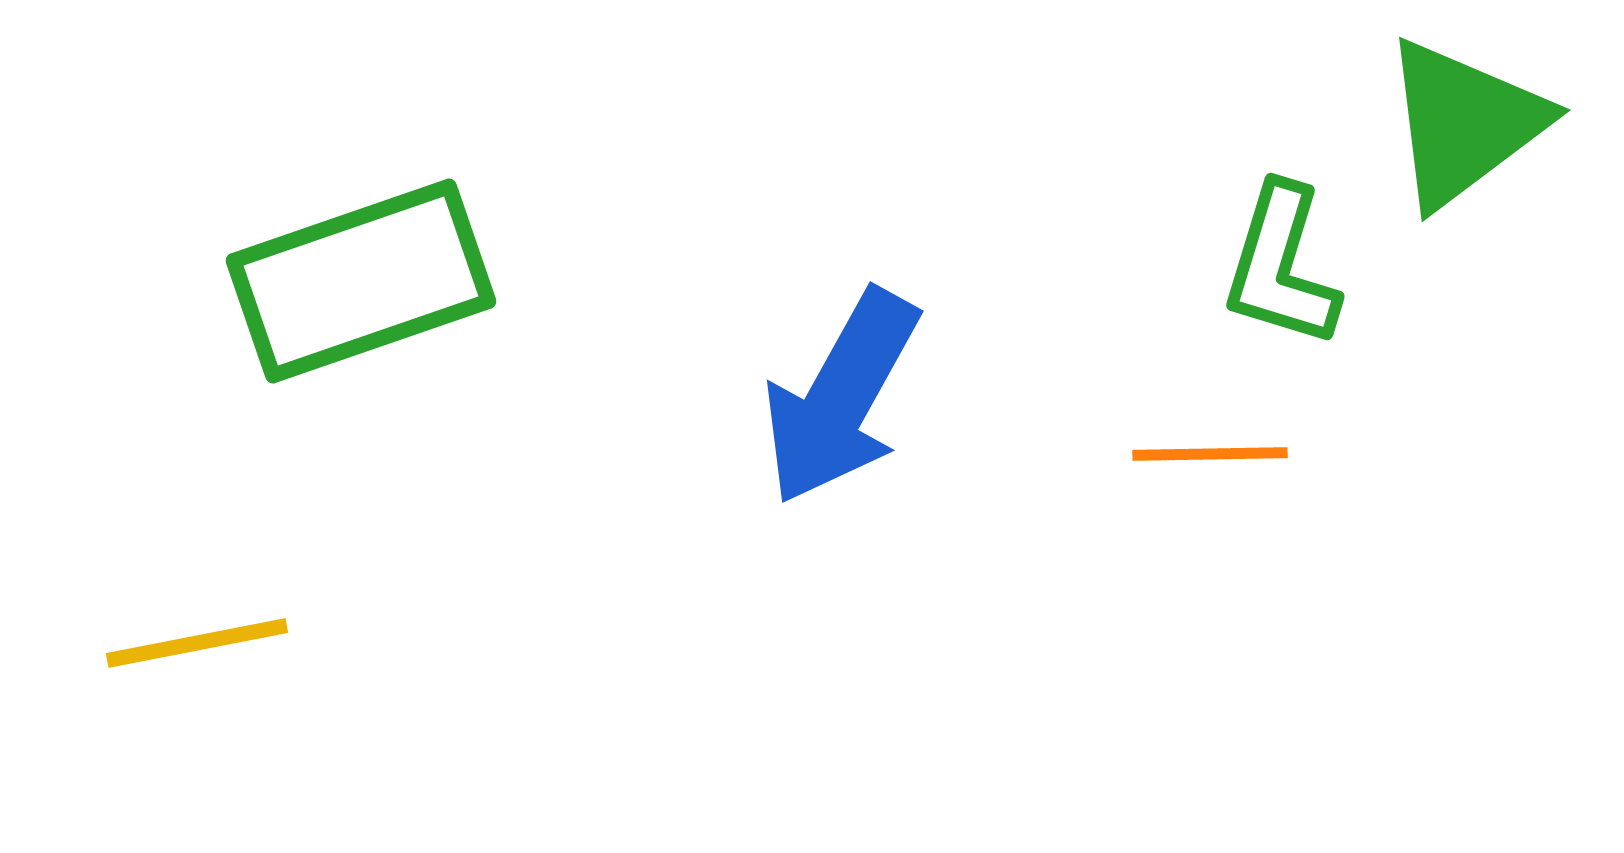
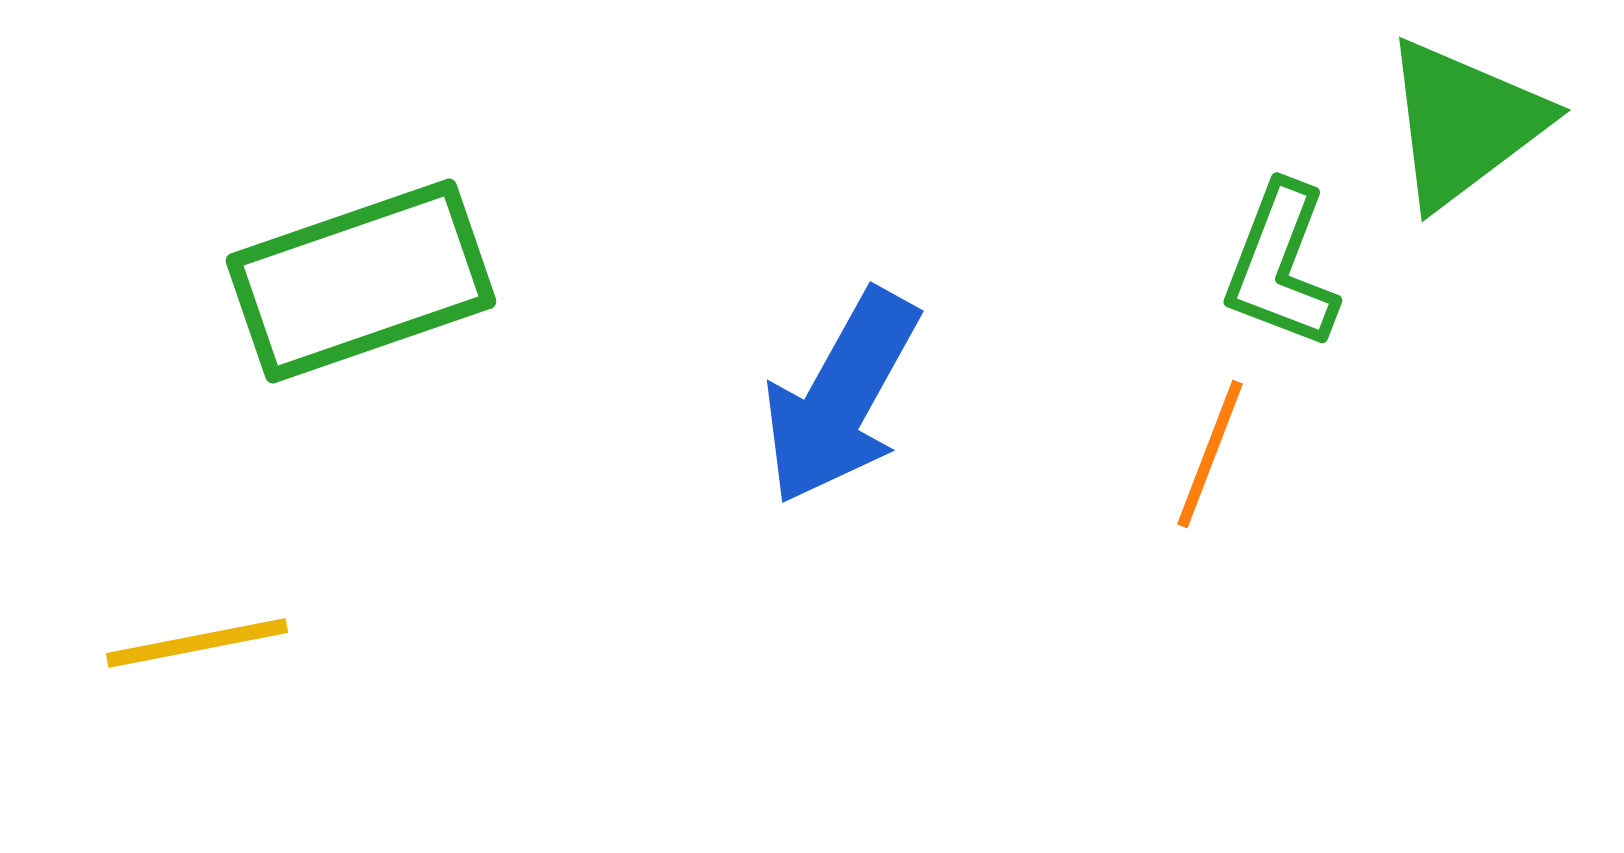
green L-shape: rotated 4 degrees clockwise
orange line: rotated 68 degrees counterclockwise
